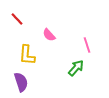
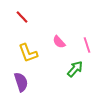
red line: moved 5 px right, 2 px up
pink semicircle: moved 10 px right, 7 px down
yellow L-shape: moved 1 px right, 2 px up; rotated 25 degrees counterclockwise
green arrow: moved 1 px left, 1 px down
